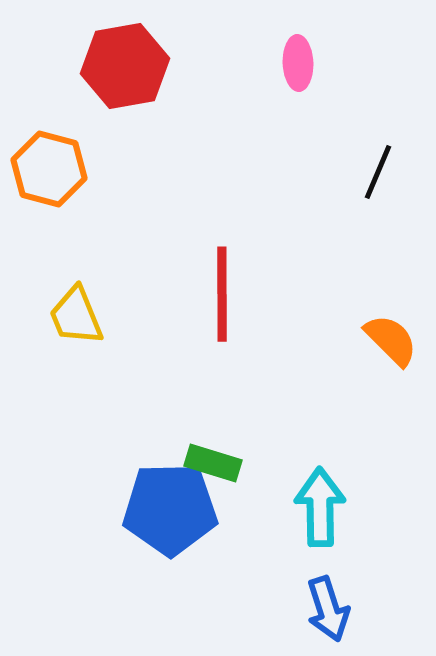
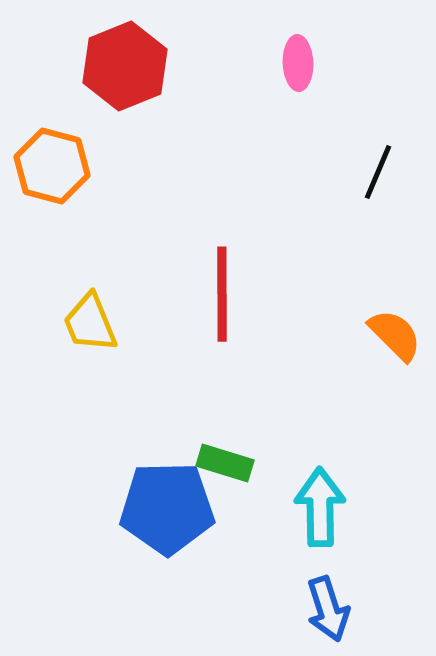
red hexagon: rotated 12 degrees counterclockwise
orange hexagon: moved 3 px right, 3 px up
yellow trapezoid: moved 14 px right, 7 px down
orange semicircle: moved 4 px right, 5 px up
green rectangle: moved 12 px right
blue pentagon: moved 3 px left, 1 px up
